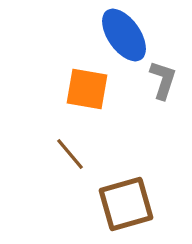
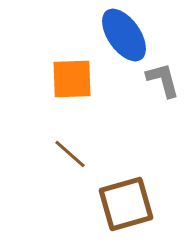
gray L-shape: rotated 33 degrees counterclockwise
orange square: moved 15 px left, 10 px up; rotated 12 degrees counterclockwise
brown line: rotated 9 degrees counterclockwise
